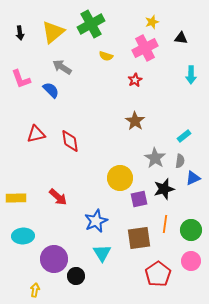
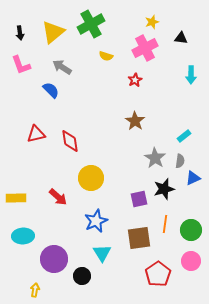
pink L-shape: moved 14 px up
yellow circle: moved 29 px left
black circle: moved 6 px right
